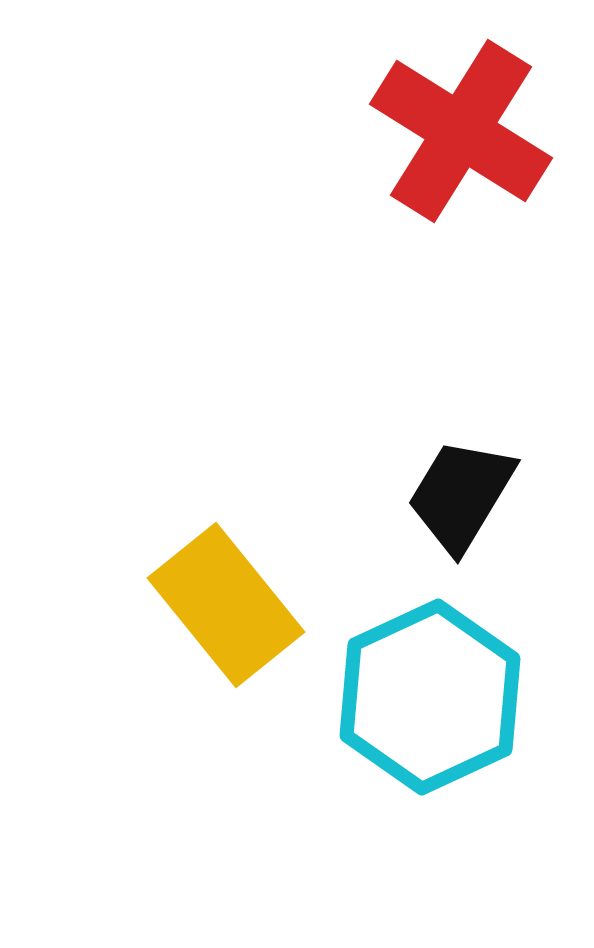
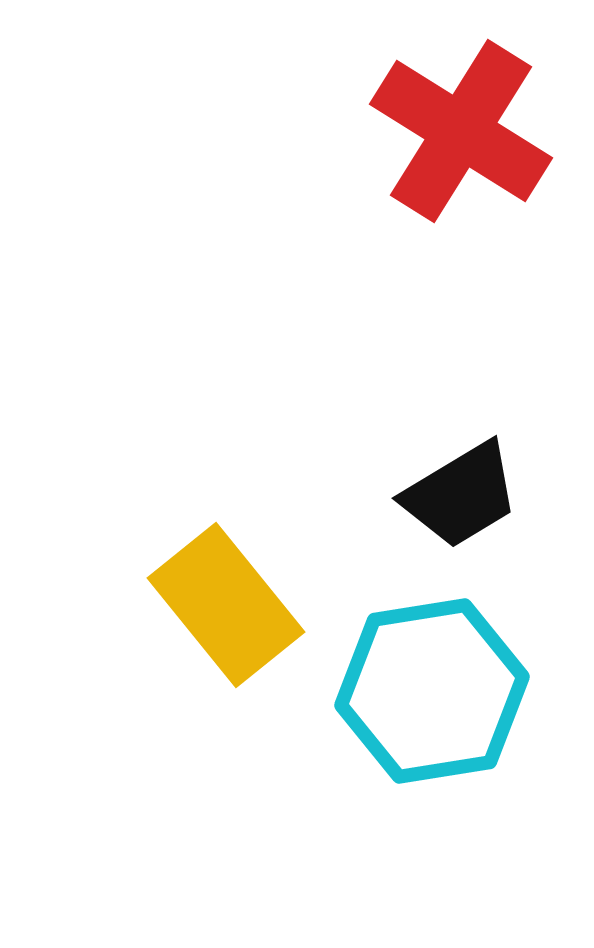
black trapezoid: rotated 152 degrees counterclockwise
cyan hexagon: moved 2 px right, 6 px up; rotated 16 degrees clockwise
